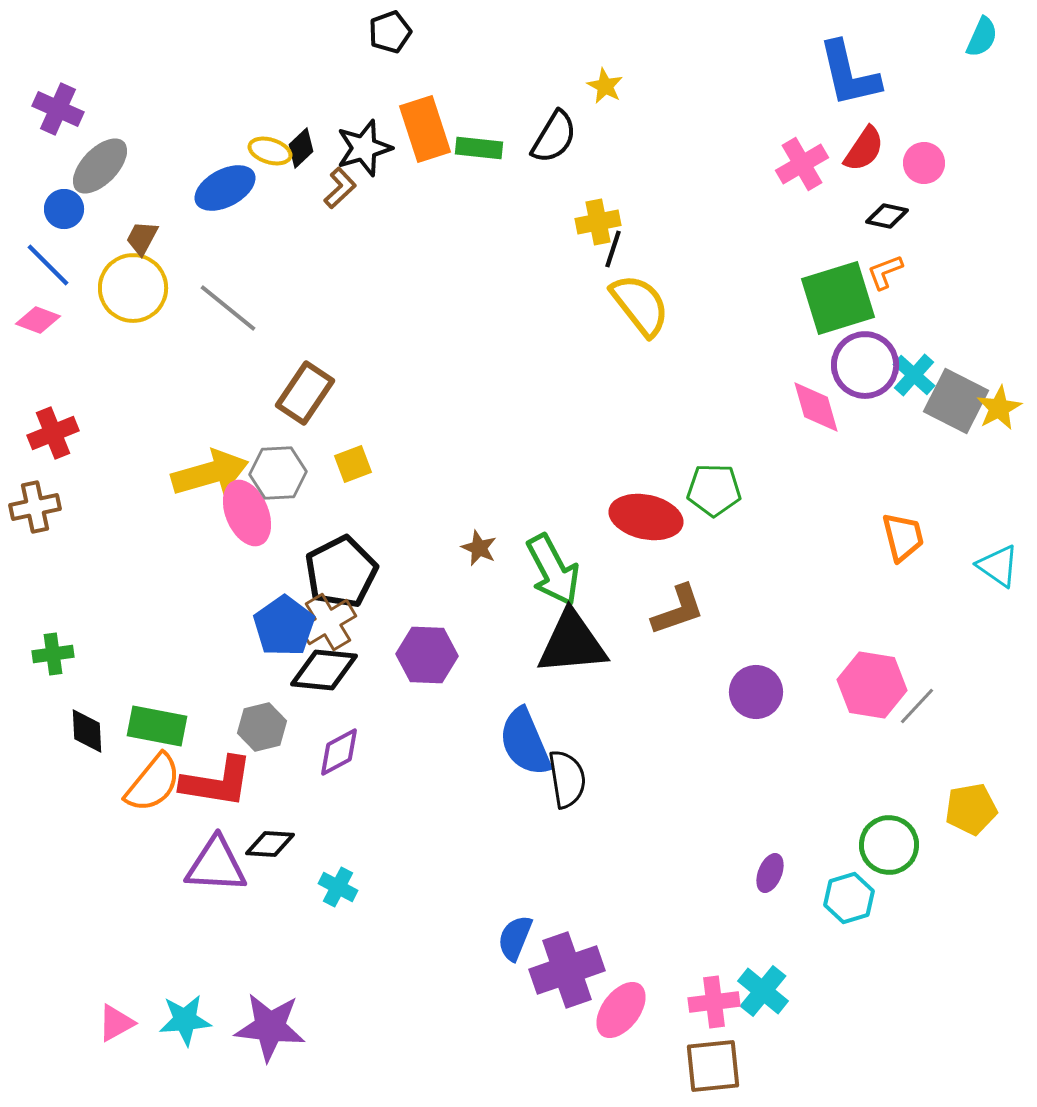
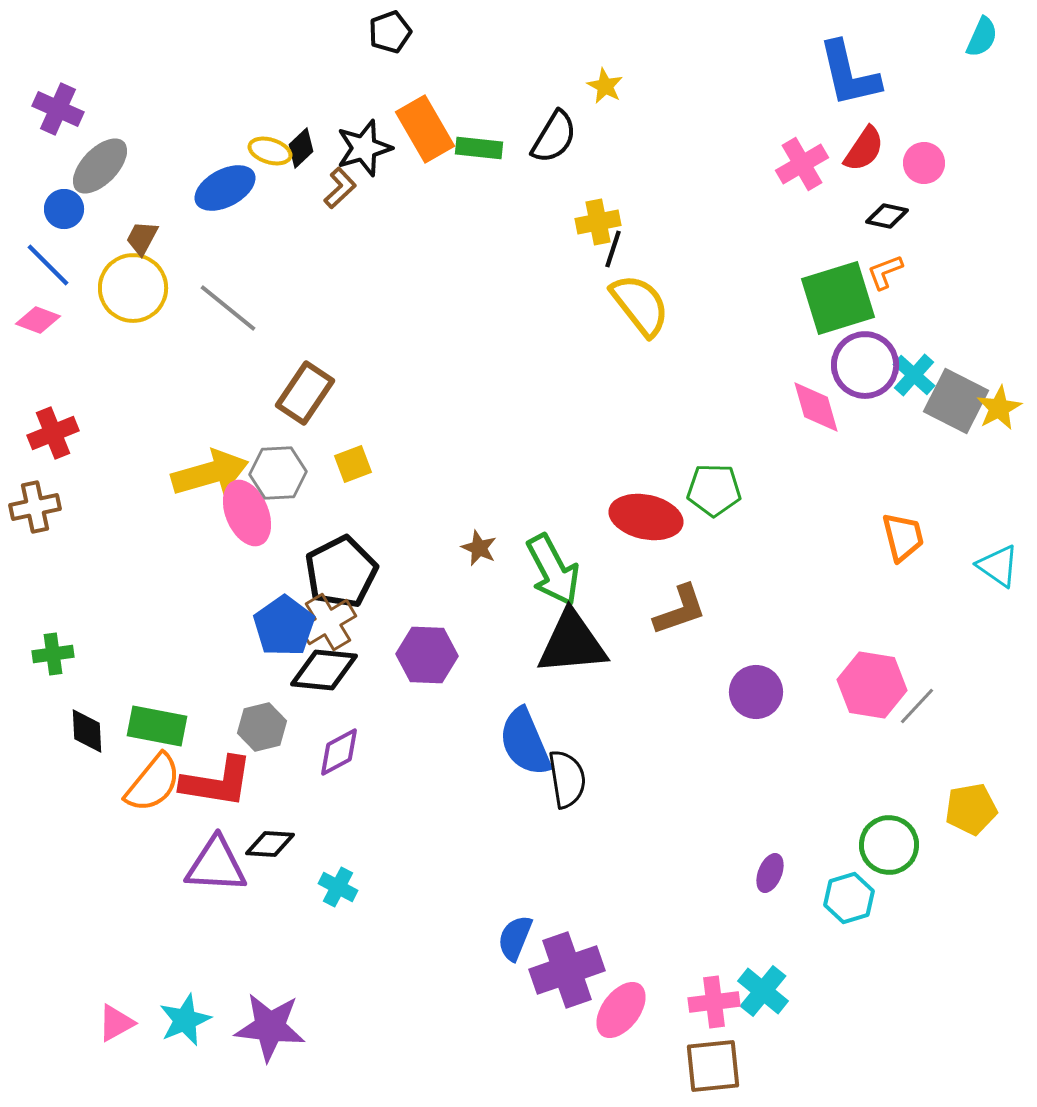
orange rectangle at (425, 129): rotated 12 degrees counterclockwise
brown L-shape at (678, 610): moved 2 px right
cyan star at (185, 1020): rotated 18 degrees counterclockwise
